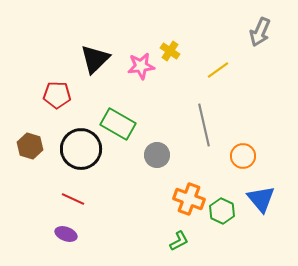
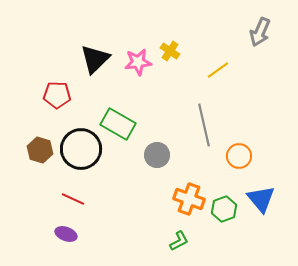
pink star: moved 3 px left, 4 px up
brown hexagon: moved 10 px right, 4 px down
orange circle: moved 4 px left
green hexagon: moved 2 px right, 2 px up; rotated 15 degrees clockwise
